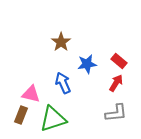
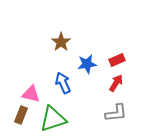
red rectangle: moved 2 px left, 1 px up; rotated 63 degrees counterclockwise
